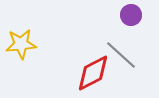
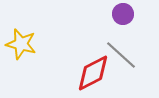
purple circle: moved 8 px left, 1 px up
yellow star: rotated 20 degrees clockwise
